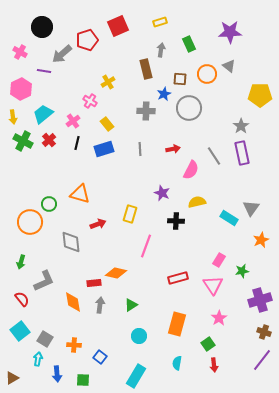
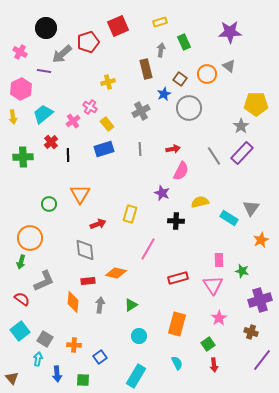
black circle at (42, 27): moved 4 px right, 1 px down
red pentagon at (87, 40): moved 1 px right, 2 px down
green rectangle at (189, 44): moved 5 px left, 2 px up
brown square at (180, 79): rotated 32 degrees clockwise
yellow cross at (108, 82): rotated 16 degrees clockwise
yellow pentagon at (260, 95): moved 4 px left, 9 px down
pink cross at (90, 101): moved 6 px down
gray cross at (146, 111): moved 5 px left; rotated 30 degrees counterclockwise
red cross at (49, 140): moved 2 px right, 2 px down
green cross at (23, 141): moved 16 px down; rotated 30 degrees counterclockwise
black line at (77, 143): moved 9 px left, 12 px down; rotated 16 degrees counterclockwise
purple rectangle at (242, 153): rotated 55 degrees clockwise
pink semicircle at (191, 170): moved 10 px left, 1 px down
orange triangle at (80, 194): rotated 45 degrees clockwise
yellow semicircle at (197, 202): moved 3 px right
orange circle at (30, 222): moved 16 px down
gray diamond at (71, 242): moved 14 px right, 8 px down
pink line at (146, 246): moved 2 px right, 3 px down; rotated 10 degrees clockwise
pink rectangle at (219, 260): rotated 32 degrees counterclockwise
green star at (242, 271): rotated 24 degrees clockwise
red rectangle at (94, 283): moved 6 px left, 2 px up
red semicircle at (22, 299): rotated 14 degrees counterclockwise
orange diamond at (73, 302): rotated 15 degrees clockwise
brown cross at (264, 332): moved 13 px left
blue square at (100, 357): rotated 16 degrees clockwise
cyan semicircle at (177, 363): rotated 144 degrees clockwise
brown triangle at (12, 378): rotated 40 degrees counterclockwise
